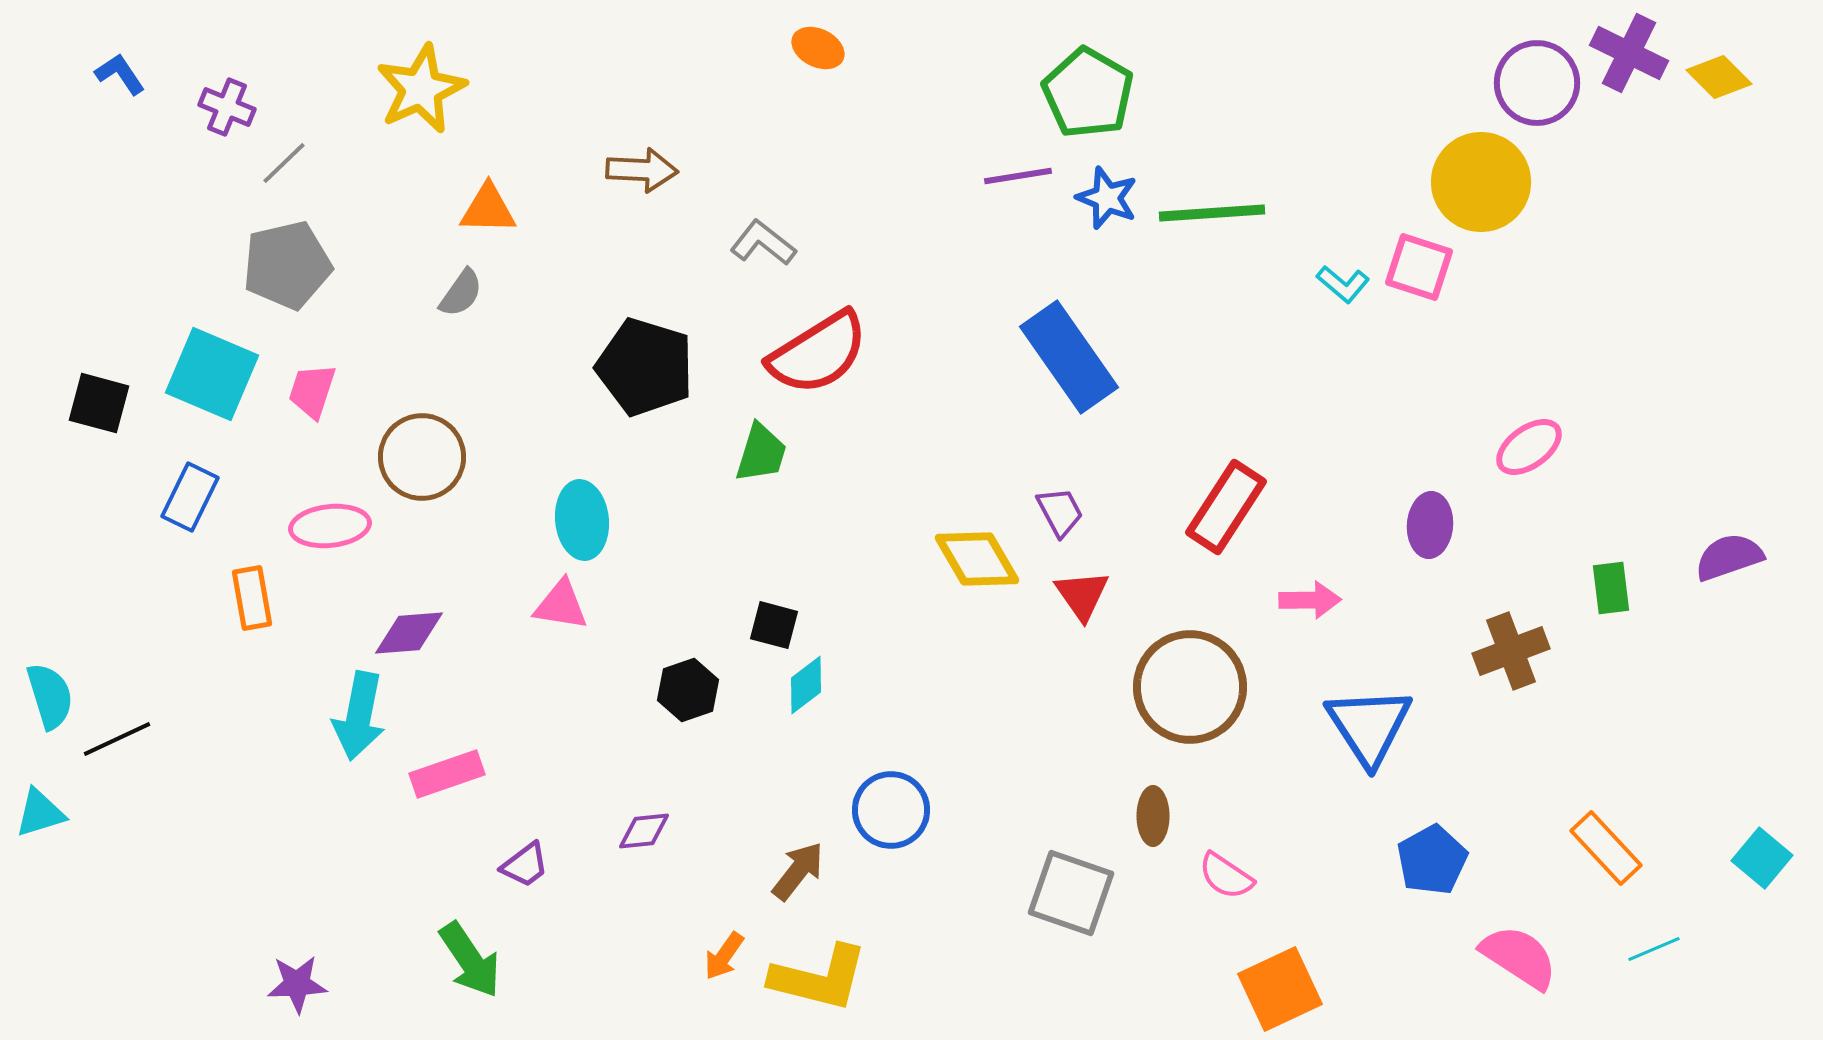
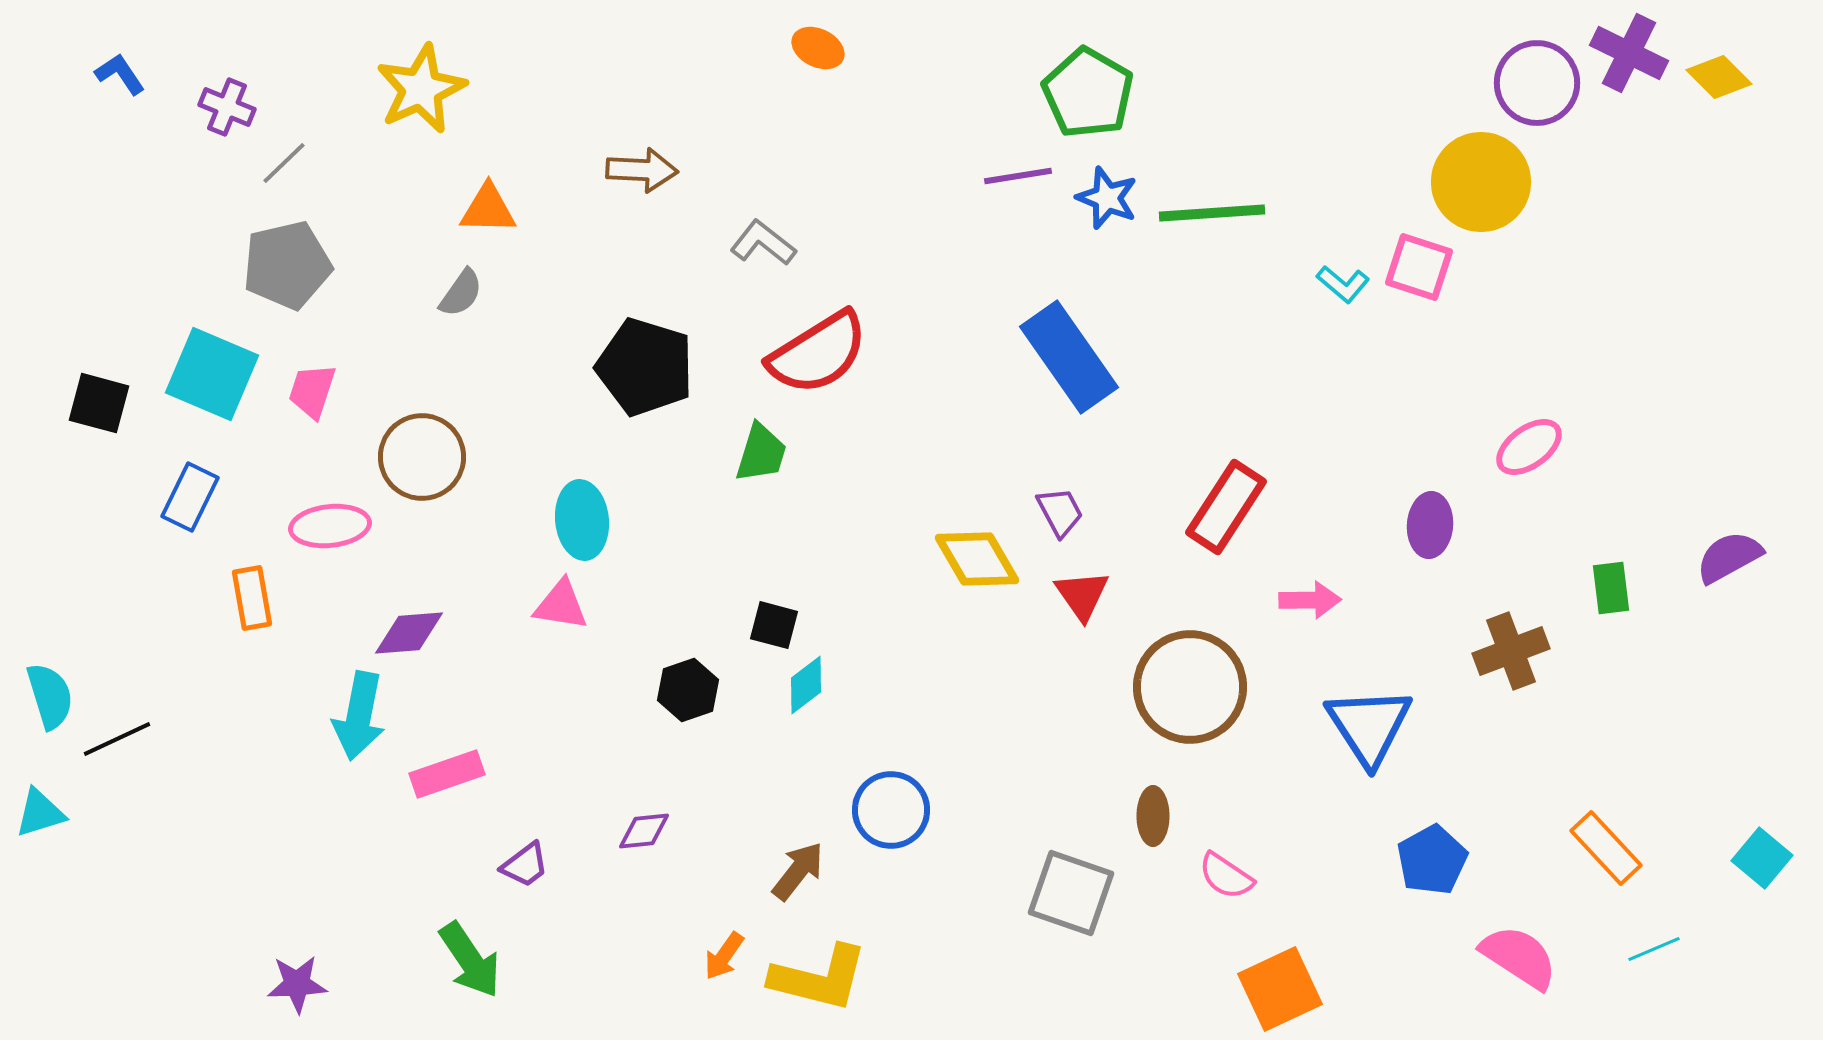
purple semicircle at (1729, 557): rotated 10 degrees counterclockwise
